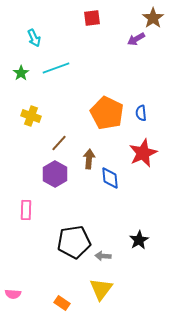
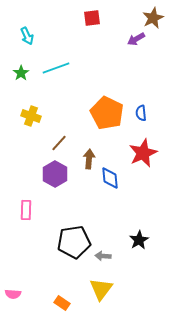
brown star: rotated 10 degrees clockwise
cyan arrow: moved 7 px left, 2 px up
